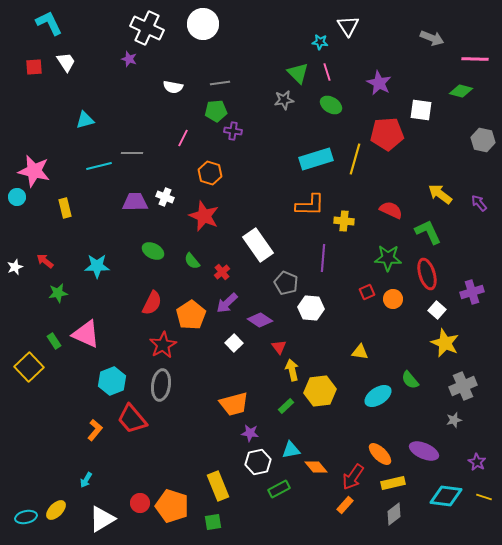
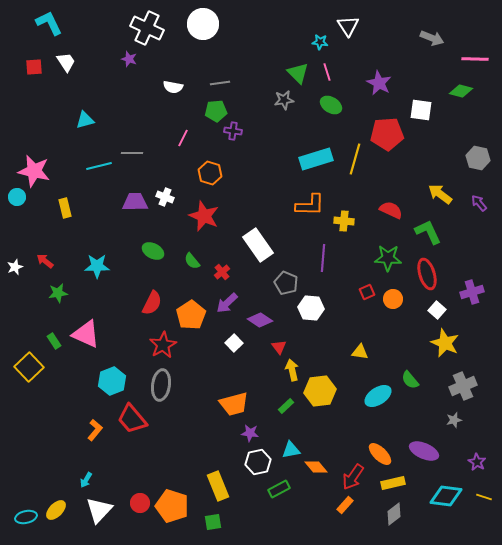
gray hexagon at (483, 140): moved 5 px left, 18 px down
white triangle at (102, 519): moved 3 px left, 9 px up; rotated 16 degrees counterclockwise
